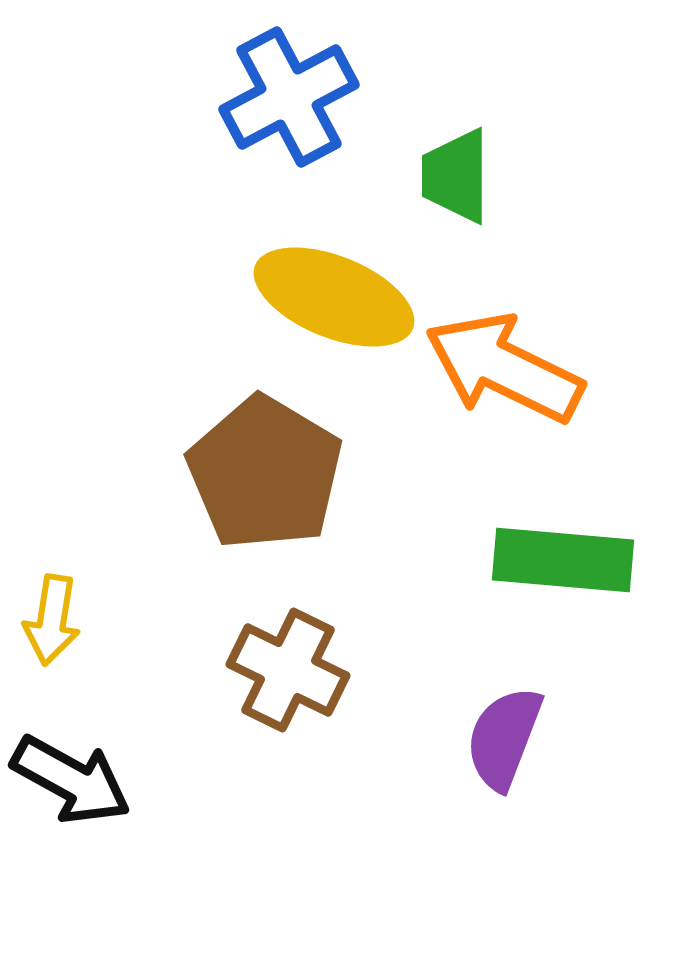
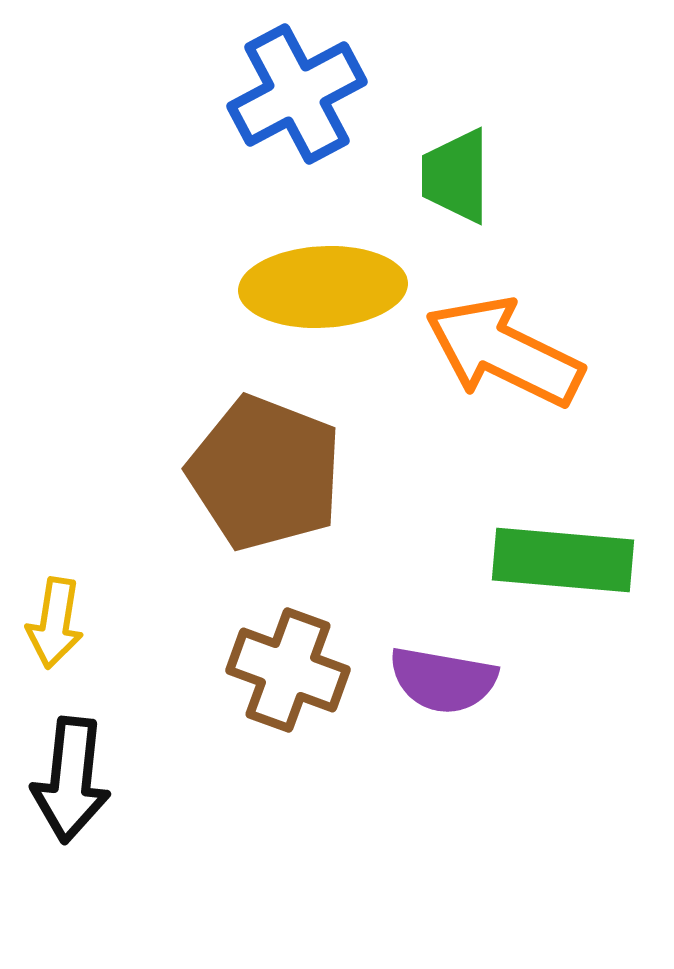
blue cross: moved 8 px right, 3 px up
yellow ellipse: moved 11 px left, 10 px up; rotated 25 degrees counterclockwise
orange arrow: moved 16 px up
brown pentagon: rotated 10 degrees counterclockwise
yellow arrow: moved 3 px right, 3 px down
brown cross: rotated 6 degrees counterclockwise
purple semicircle: moved 61 px left, 58 px up; rotated 101 degrees counterclockwise
black arrow: rotated 67 degrees clockwise
